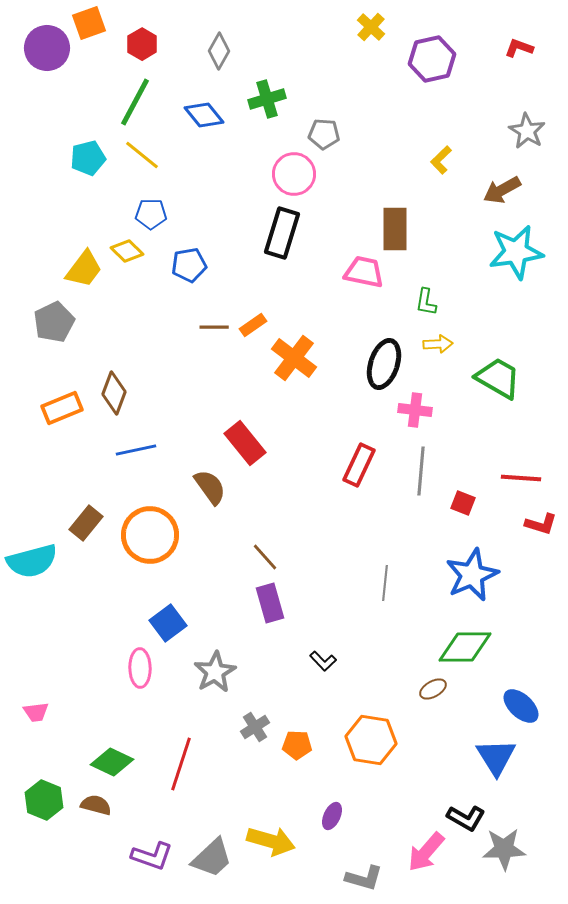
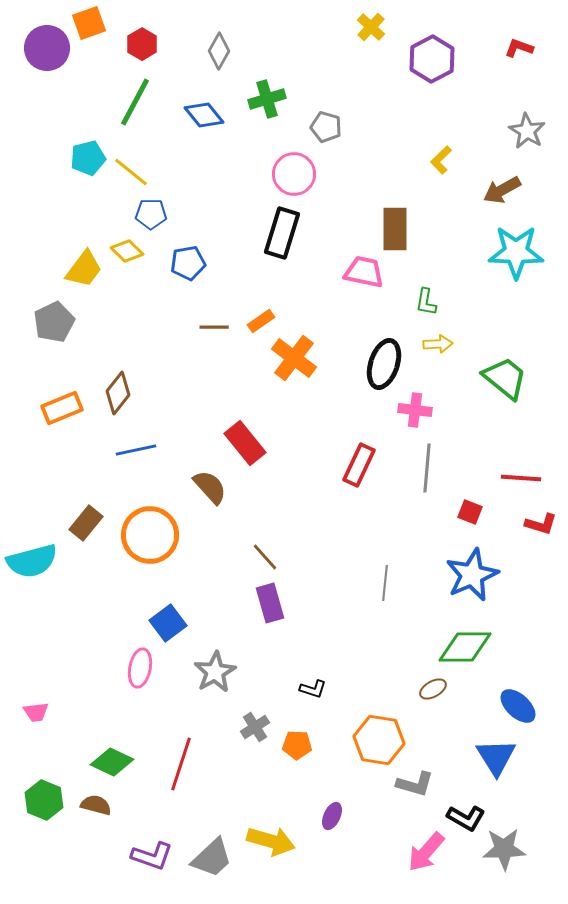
purple hexagon at (432, 59): rotated 15 degrees counterclockwise
gray pentagon at (324, 134): moved 2 px right, 7 px up; rotated 12 degrees clockwise
yellow line at (142, 155): moved 11 px left, 17 px down
cyan star at (516, 252): rotated 10 degrees clockwise
blue pentagon at (189, 265): moved 1 px left, 2 px up
orange rectangle at (253, 325): moved 8 px right, 4 px up
green trapezoid at (498, 378): moved 7 px right; rotated 9 degrees clockwise
brown diamond at (114, 393): moved 4 px right; rotated 18 degrees clockwise
gray line at (421, 471): moved 6 px right, 3 px up
brown semicircle at (210, 487): rotated 6 degrees counterclockwise
red square at (463, 503): moved 7 px right, 9 px down
black L-shape at (323, 661): moved 10 px left, 28 px down; rotated 28 degrees counterclockwise
pink ellipse at (140, 668): rotated 12 degrees clockwise
blue ellipse at (521, 706): moved 3 px left
orange hexagon at (371, 740): moved 8 px right
gray L-shape at (364, 878): moved 51 px right, 94 px up
